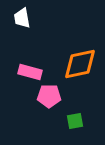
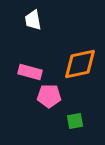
white trapezoid: moved 11 px right, 2 px down
